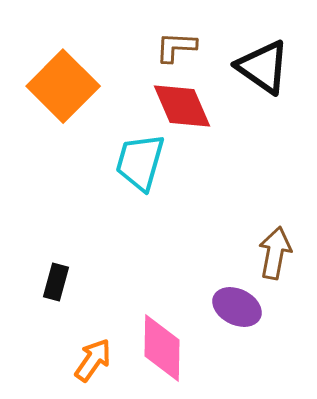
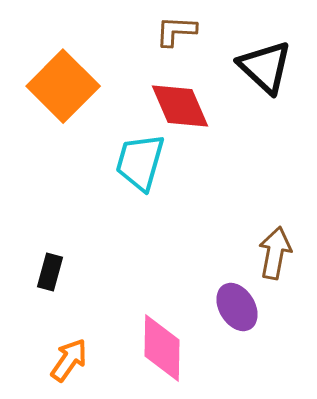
brown L-shape: moved 16 px up
black triangle: moved 2 px right; rotated 8 degrees clockwise
red diamond: moved 2 px left
black rectangle: moved 6 px left, 10 px up
purple ellipse: rotated 33 degrees clockwise
orange arrow: moved 24 px left
